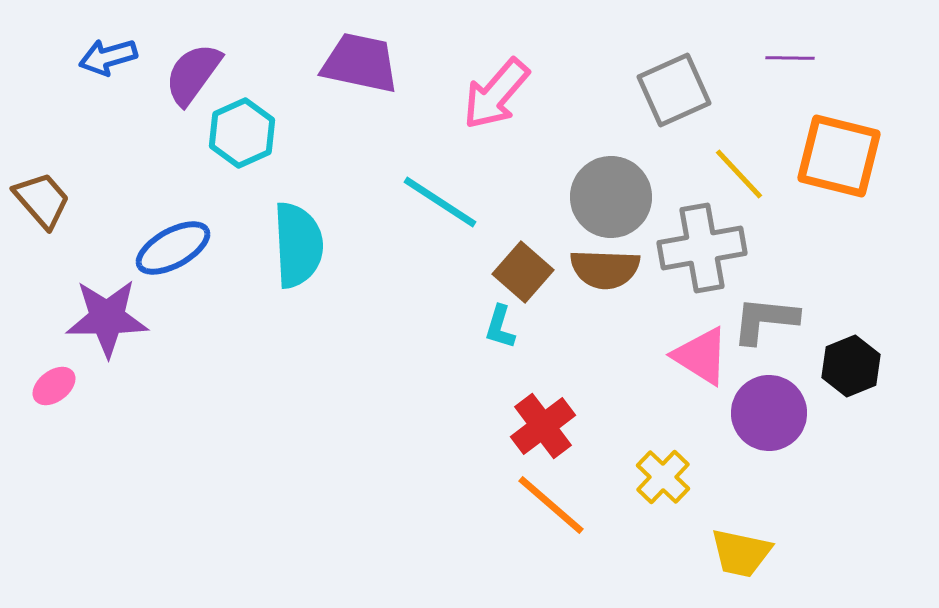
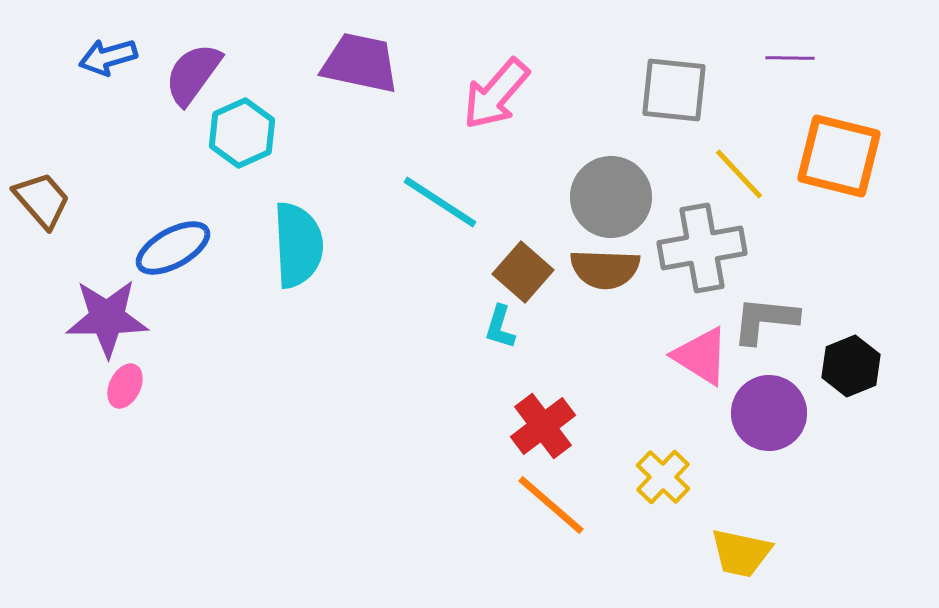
gray square: rotated 30 degrees clockwise
pink ellipse: moved 71 px right; rotated 27 degrees counterclockwise
